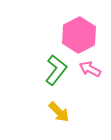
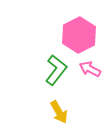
yellow arrow: rotated 15 degrees clockwise
